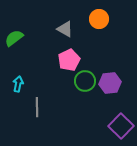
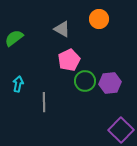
gray triangle: moved 3 px left
gray line: moved 7 px right, 5 px up
purple square: moved 4 px down
